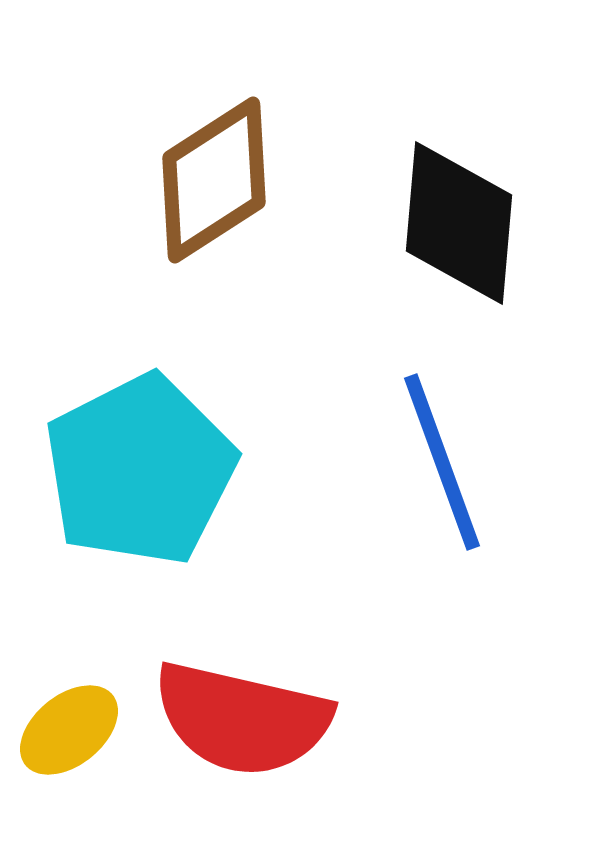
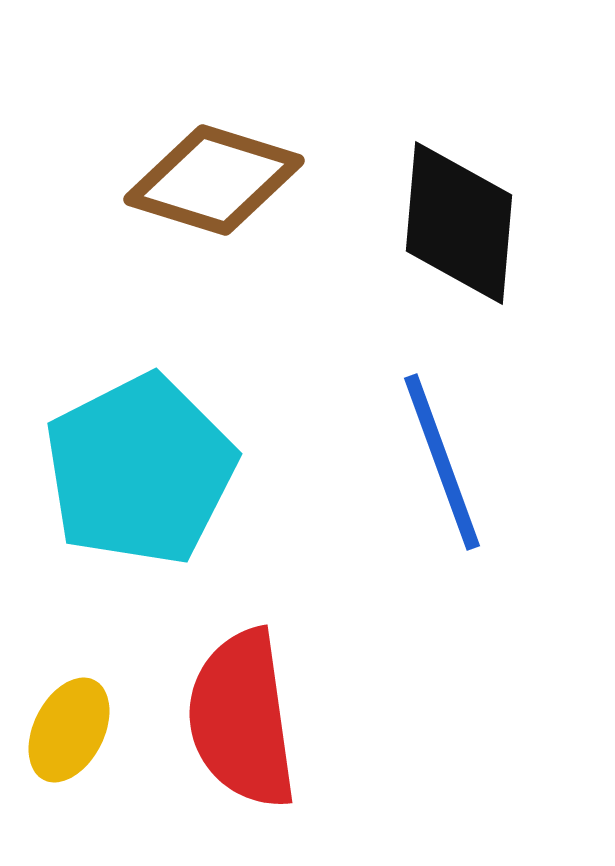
brown diamond: rotated 50 degrees clockwise
red semicircle: rotated 69 degrees clockwise
yellow ellipse: rotated 24 degrees counterclockwise
